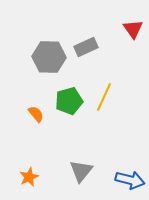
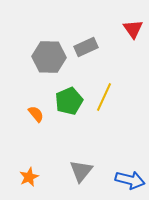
green pentagon: rotated 8 degrees counterclockwise
